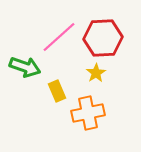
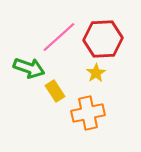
red hexagon: moved 1 px down
green arrow: moved 4 px right, 1 px down
yellow rectangle: moved 2 px left; rotated 10 degrees counterclockwise
